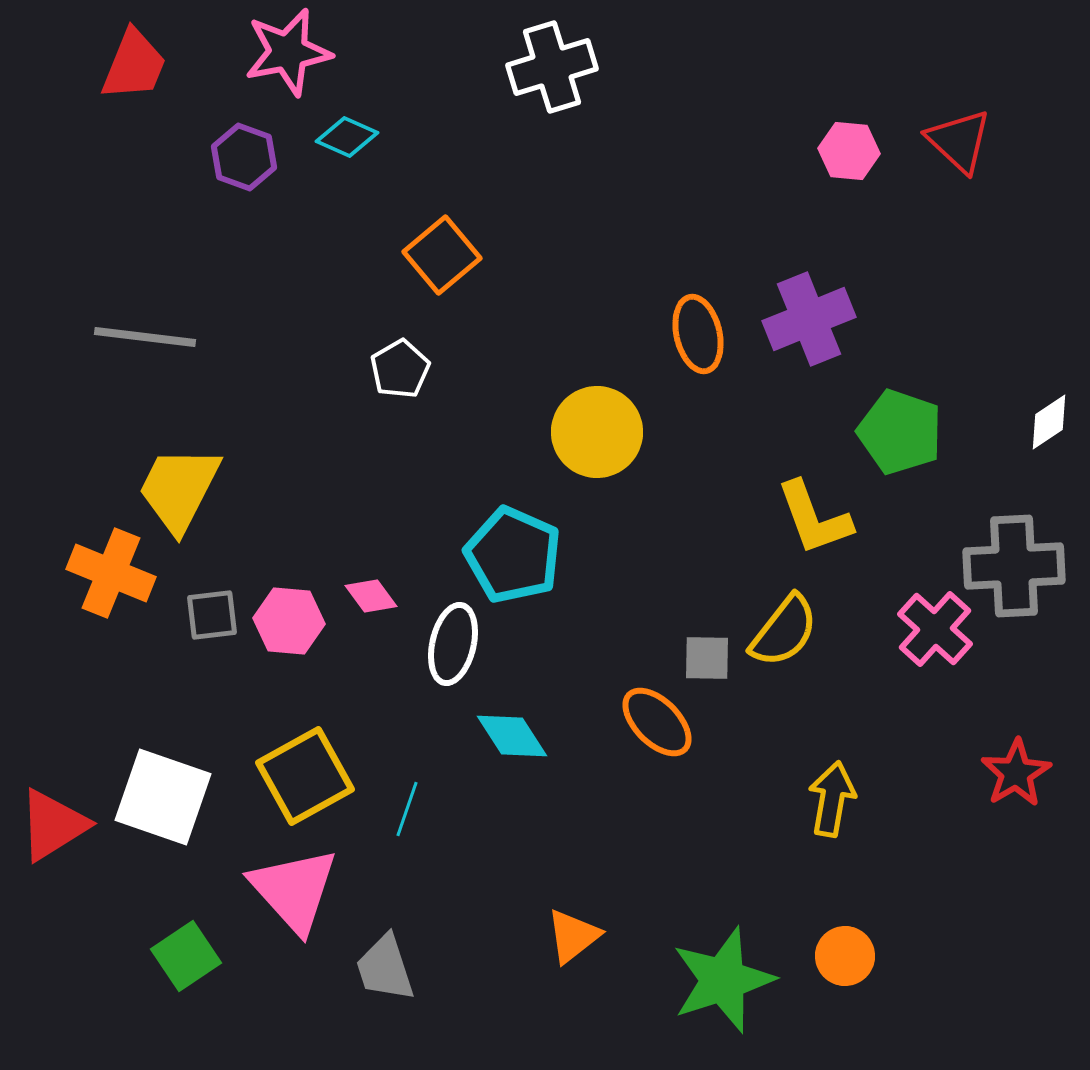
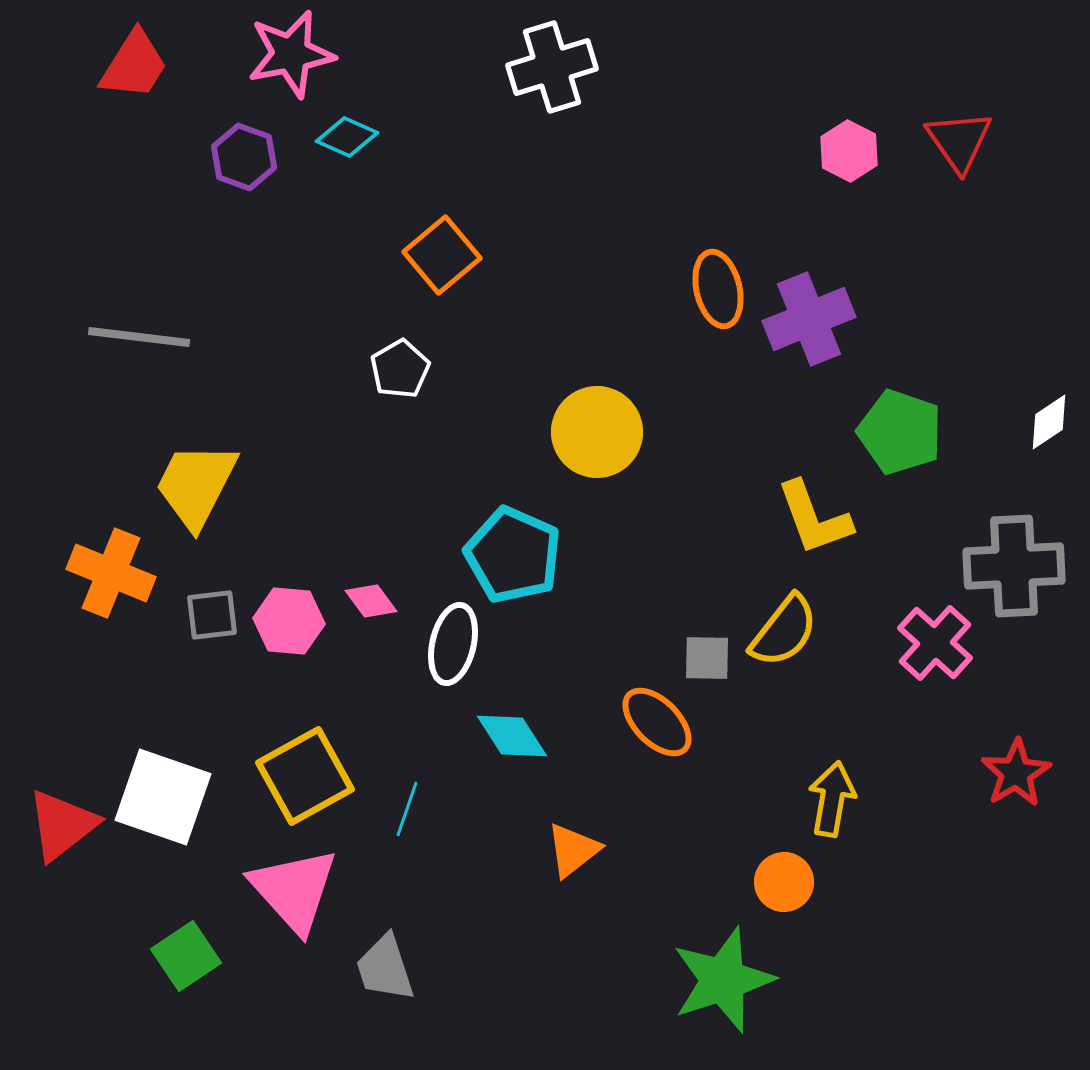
pink star at (288, 52): moved 3 px right, 2 px down
red trapezoid at (134, 65): rotated 10 degrees clockwise
red triangle at (959, 141): rotated 12 degrees clockwise
pink hexagon at (849, 151): rotated 22 degrees clockwise
orange ellipse at (698, 334): moved 20 px right, 45 px up
gray line at (145, 337): moved 6 px left
yellow trapezoid at (179, 489): moved 17 px right, 4 px up
pink diamond at (371, 596): moved 5 px down
pink cross at (935, 629): moved 14 px down
red triangle at (53, 825): moved 9 px right; rotated 6 degrees counterclockwise
orange triangle at (573, 936): moved 86 px up
orange circle at (845, 956): moved 61 px left, 74 px up
